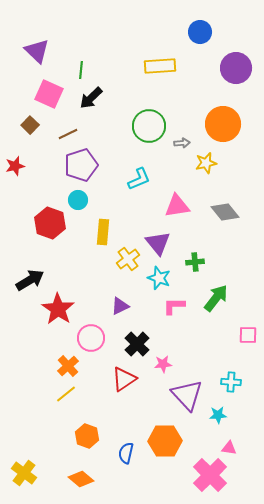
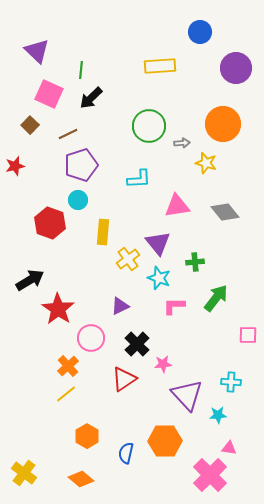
yellow star at (206, 163): rotated 30 degrees clockwise
cyan L-shape at (139, 179): rotated 20 degrees clockwise
orange hexagon at (87, 436): rotated 10 degrees clockwise
